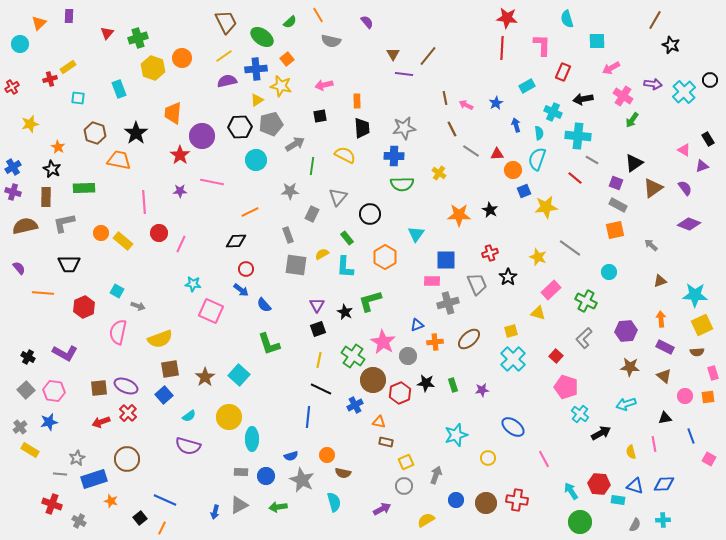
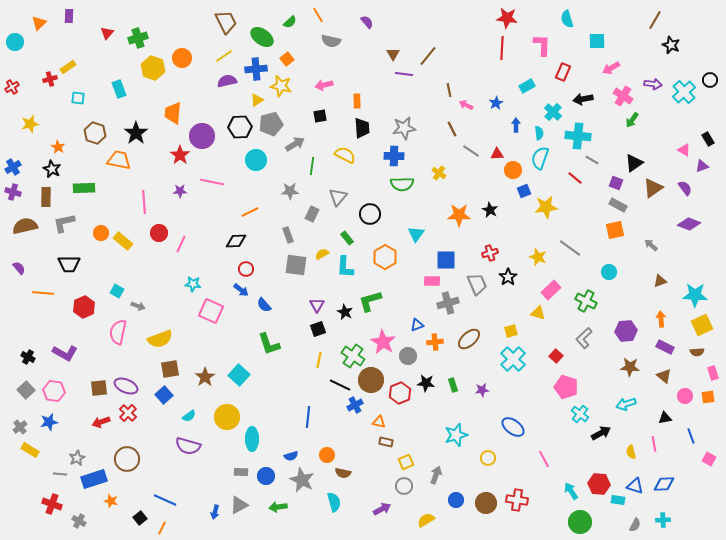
cyan circle at (20, 44): moved 5 px left, 2 px up
brown line at (445, 98): moved 4 px right, 8 px up
cyan cross at (553, 112): rotated 18 degrees clockwise
blue arrow at (516, 125): rotated 16 degrees clockwise
cyan semicircle at (537, 159): moved 3 px right, 1 px up
brown circle at (373, 380): moved 2 px left
black line at (321, 389): moved 19 px right, 4 px up
yellow circle at (229, 417): moved 2 px left
